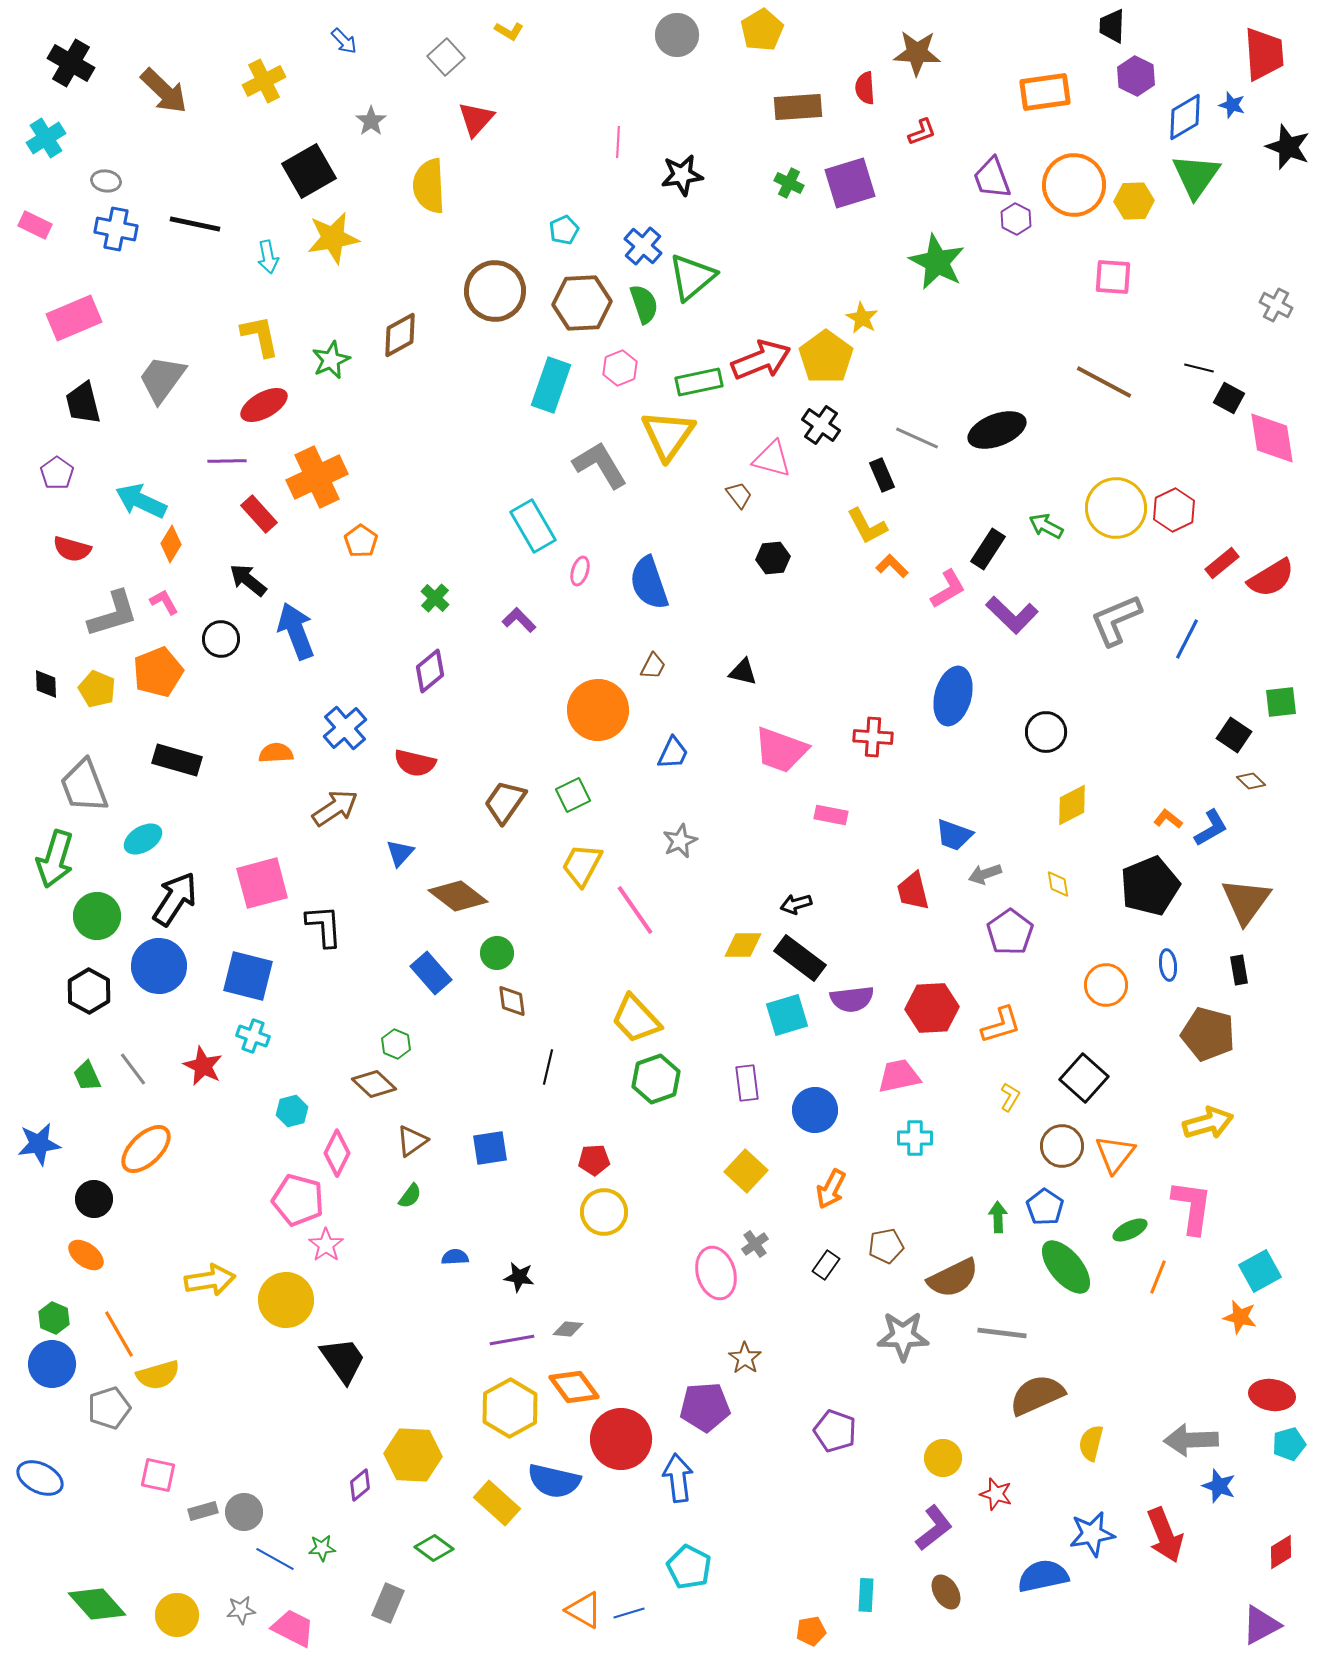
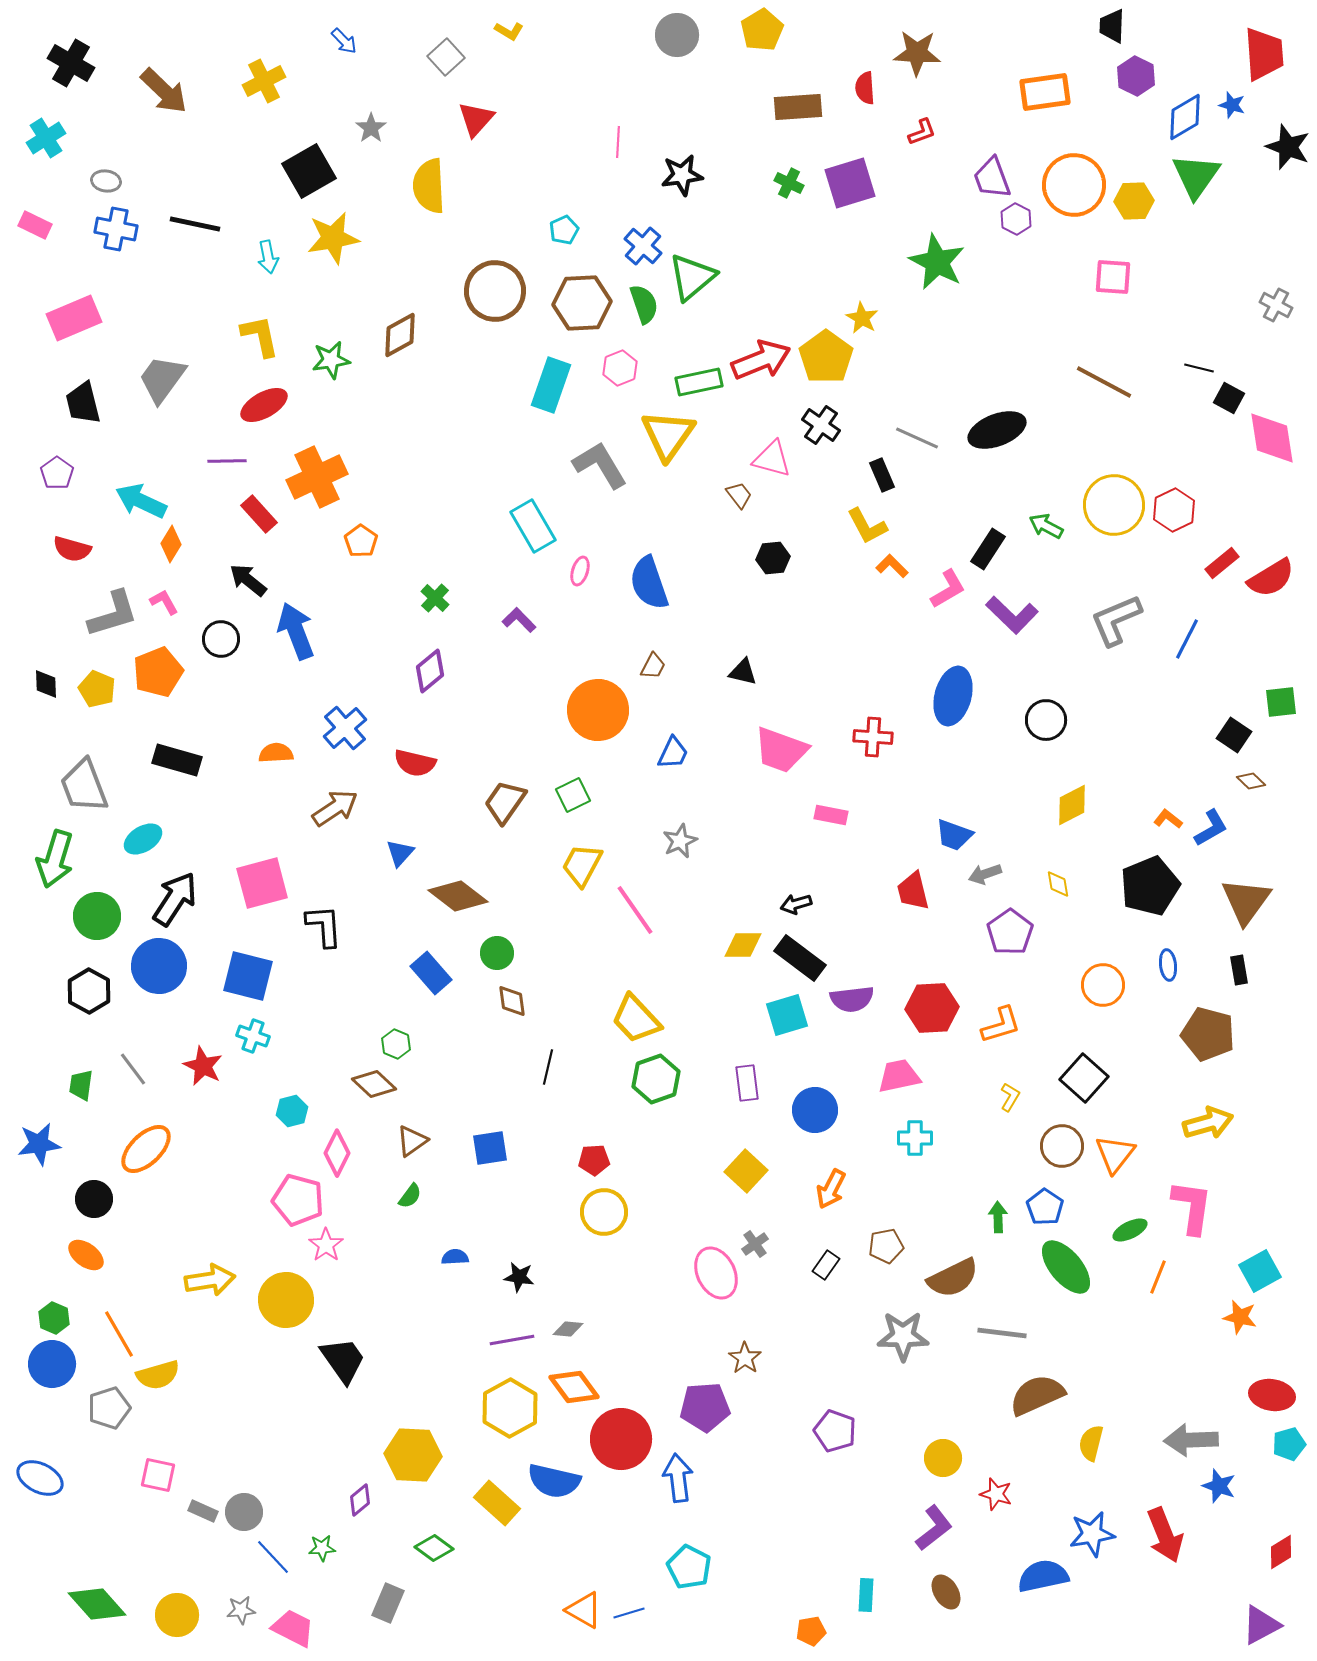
gray star at (371, 121): moved 7 px down
green star at (331, 360): rotated 15 degrees clockwise
yellow circle at (1116, 508): moved 2 px left, 3 px up
black circle at (1046, 732): moved 12 px up
orange circle at (1106, 985): moved 3 px left
green trapezoid at (87, 1076): moved 6 px left, 9 px down; rotated 32 degrees clockwise
pink ellipse at (716, 1273): rotated 9 degrees counterclockwise
purple diamond at (360, 1485): moved 15 px down
gray rectangle at (203, 1511): rotated 40 degrees clockwise
blue line at (275, 1559): moved 2 px left, 2 px up; rotated 18 degrees clockwise
